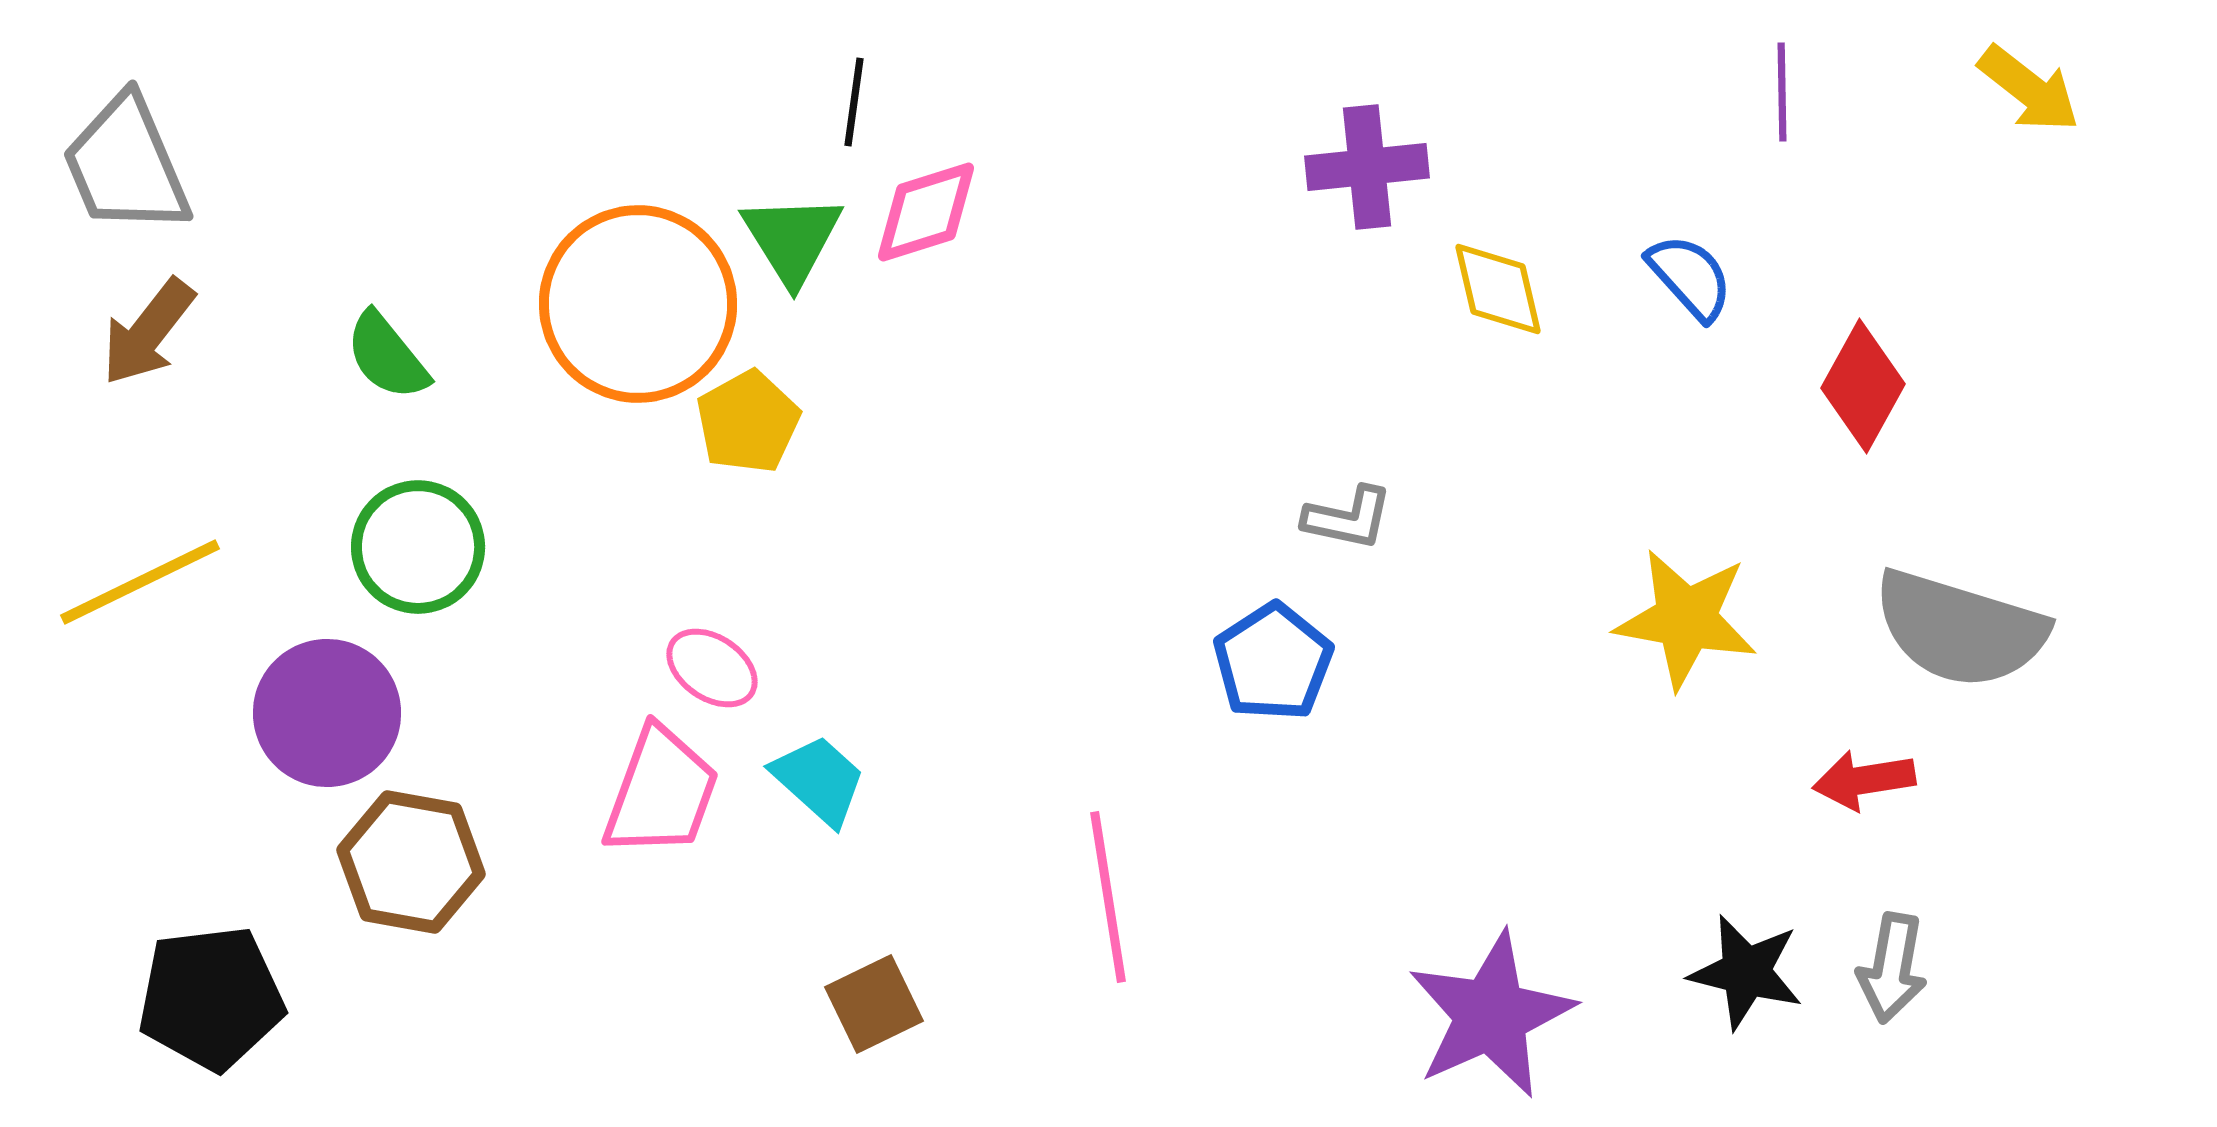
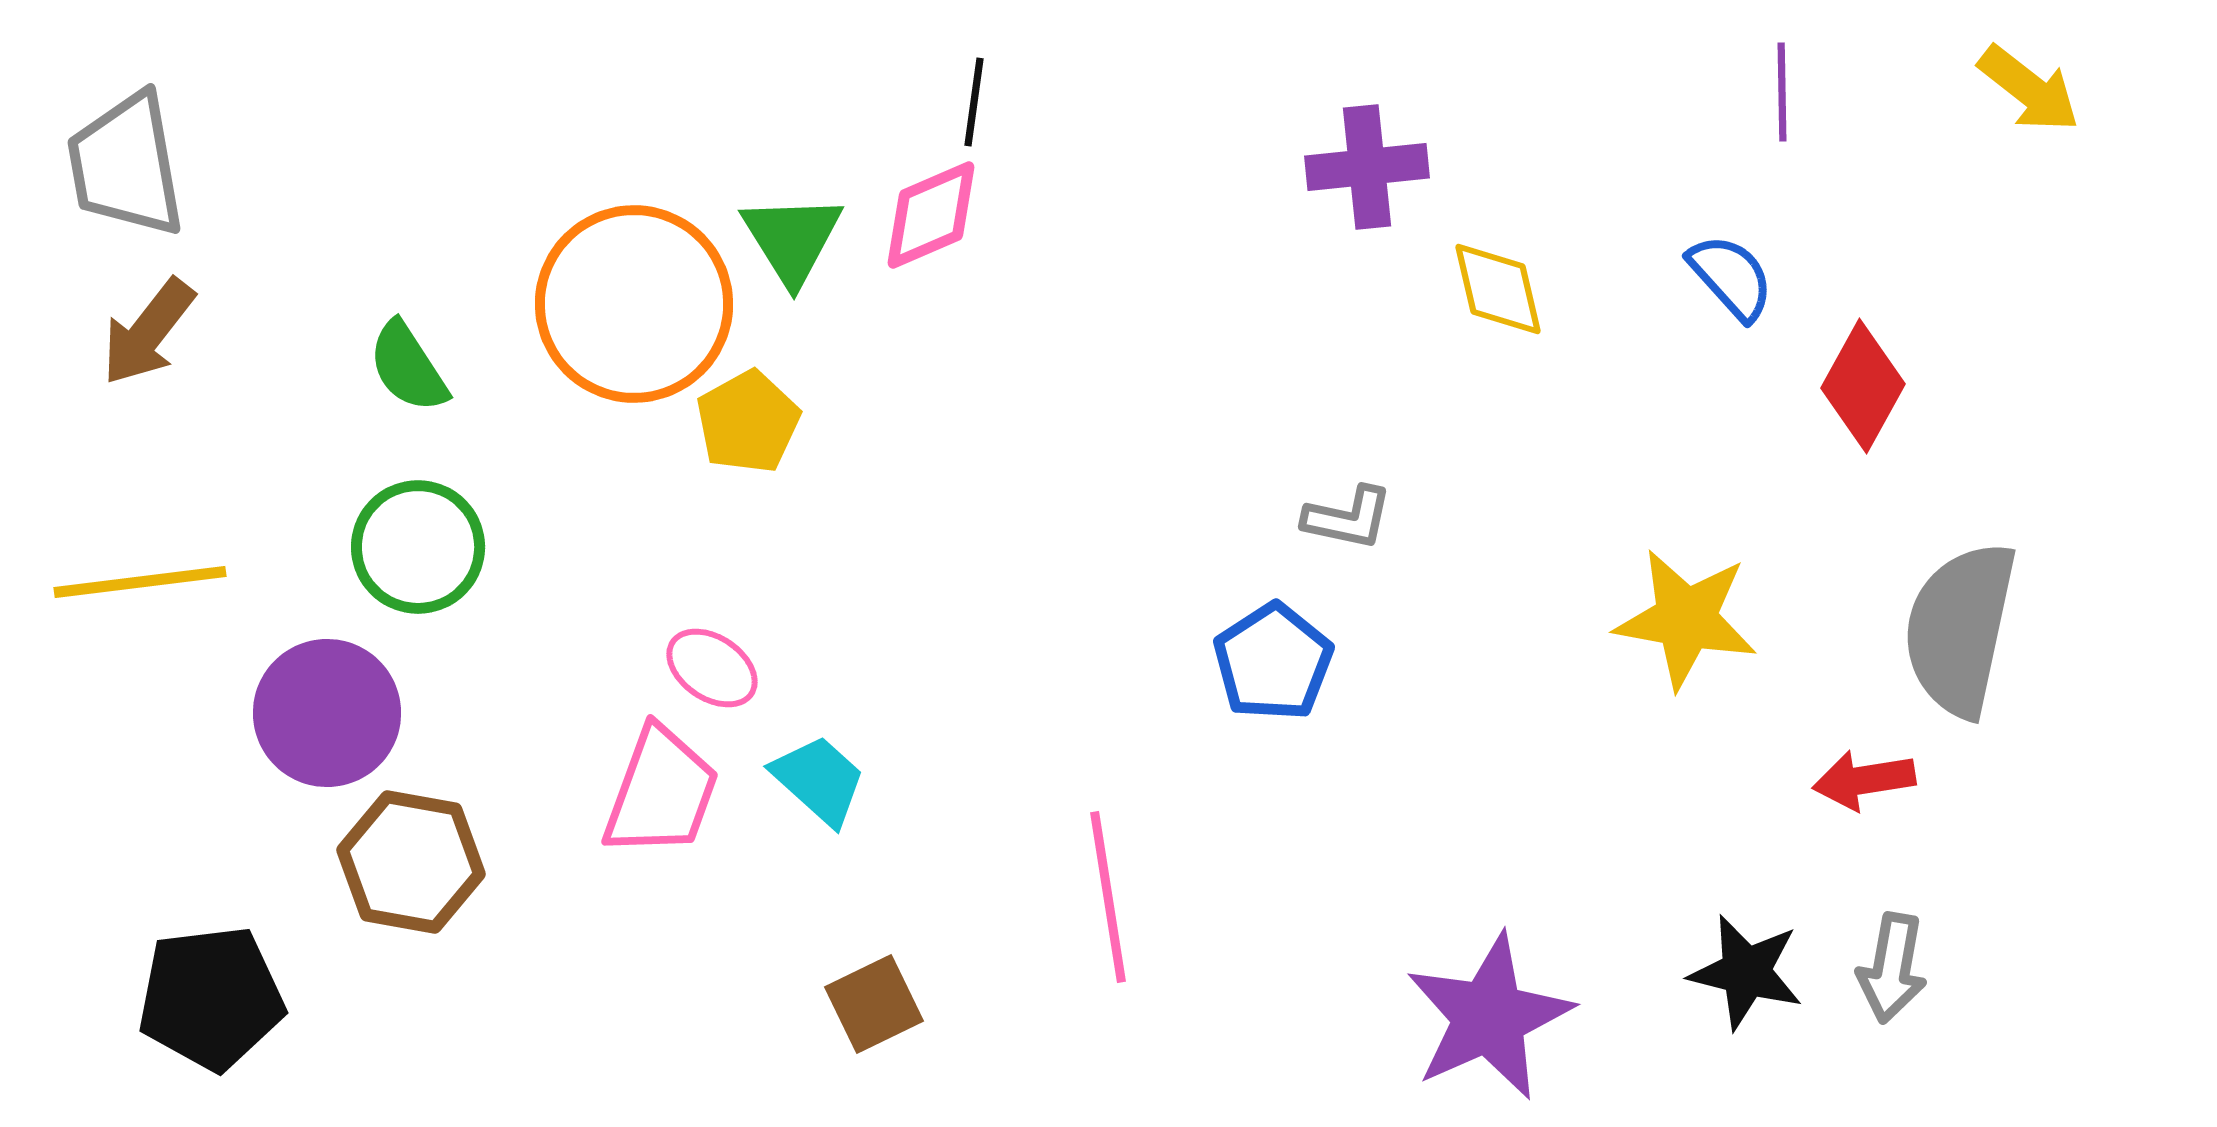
black line: moved 120 px right
gray trapezoid: rotated 13 degrees clockwise
pink diamond: moved 5 px right, 3 px down; rotated 6 degrees counterclockwise
blue semicircle: moved 41 px right
orange circle: moved 4 px left
green semicircle: moved 21 px right, 11 px down; rotated 6 degrees clockwise
yellow line: rotated 19 degrees clockwise
gray semicircle: rotated 85 degrees clockwise
purple star: moved 2 px left, 2 px down
